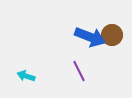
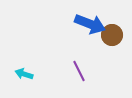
blue arrow: moved 13 px up
cyan arrow: moved 2 px left, 2 px up
